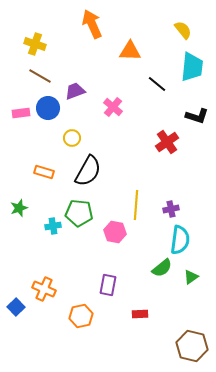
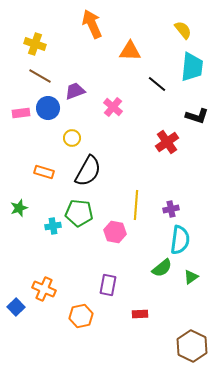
brown hexagon: rotated 12 degrees clockwise
